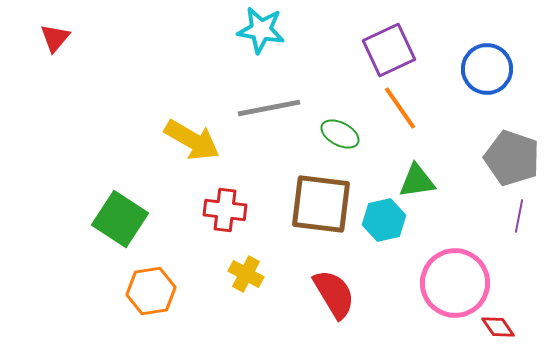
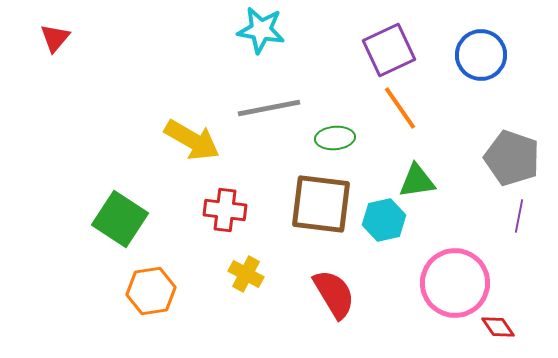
blue circle: moved 6 px left, 14 px up
green ellipse: moved 5 px left, 4 px down; rotated 33 degrees counterclockwise
